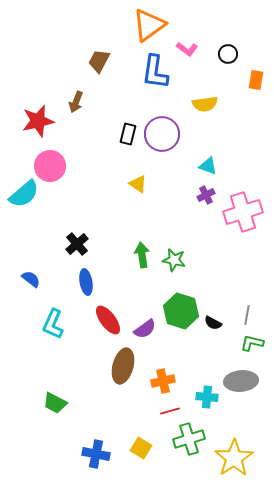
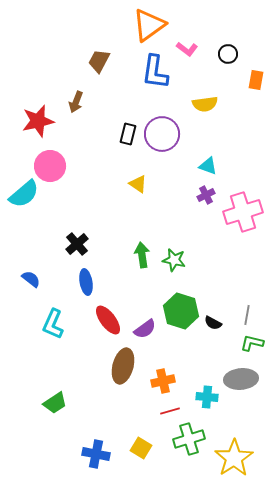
gray ellipse: moved 2 px up
green trapezoid: rotated 60 degrees counterclockwise
